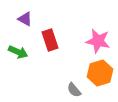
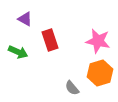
gray semicircle: moved 2 px left, 2 px up
